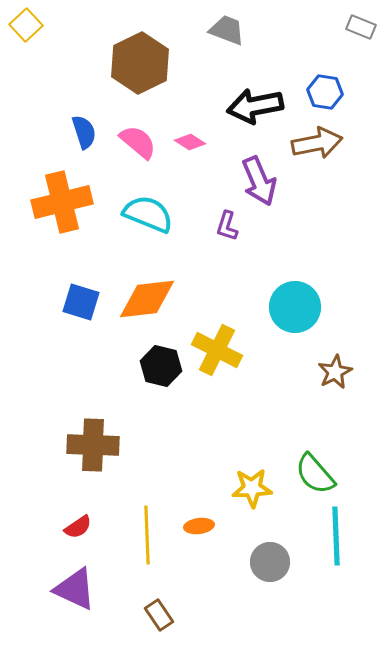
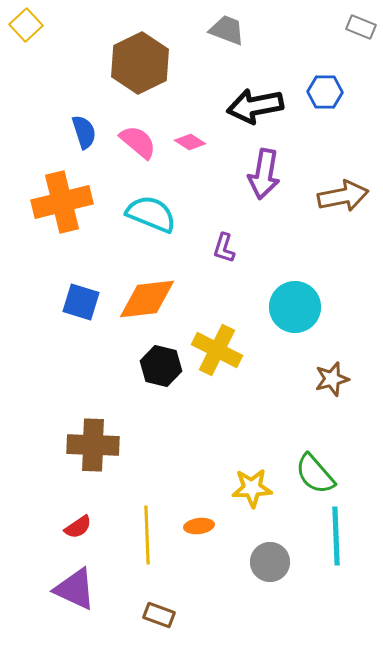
blue hexagon: rotated 8 degrees counterclockwise
brown arrow: moved 26 px right, 53 px down
purple arrow: moved 5 px right, 7 px up; rotated 33 degrees clockwise
cyan semicircle: moved 3 px right
purple L-shape: moved 3 px left, 22 px down
brown star: moved 3 px left, 7 px down; rotated 12 degrees clockwise
brown rectangle: rotated 36 degrees counterclockwise
